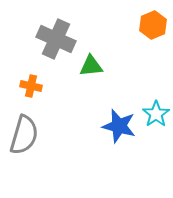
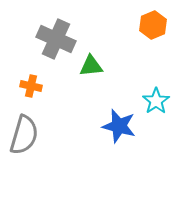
cyan star: moved 13 px up
